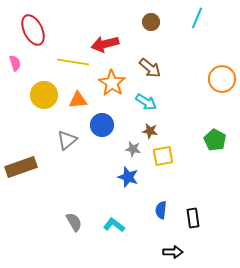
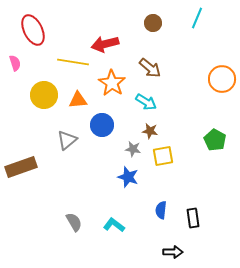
brown circle: moved 2 px right, 1 px down
